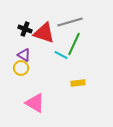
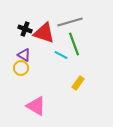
green line: rotated 45 degrees counterclockwise
yellow rectangle: rotated 48 degrees counterclockwise
pink triangle: moved 1 px right, 3 px down
